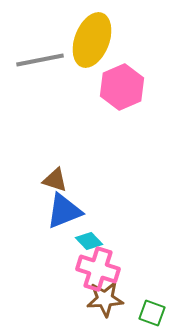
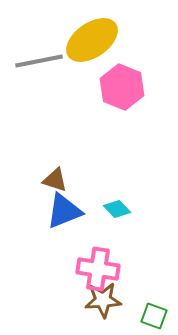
yellow ellipse: rotated 34 degrees clockwise
gray line: moved 1 px left, 1 px down
pink hexagon: rotated 15 degrees counterclockwise
cyan diamond: moved 28 px right, 32 px up
pink cross: rotated 9 degrees counterclockwise
brown star: moved 2 px left, 1 px down
green square: moved 2 px right, 3 px down
